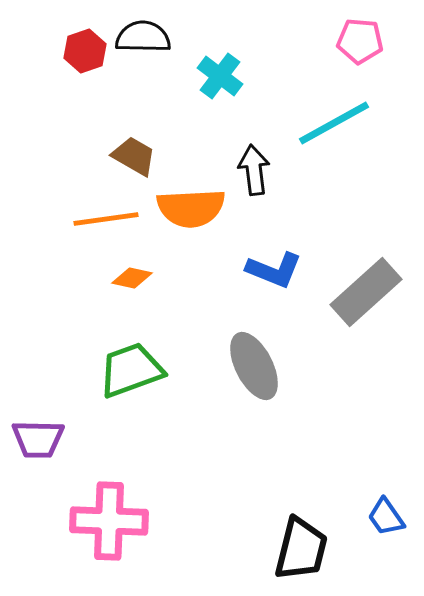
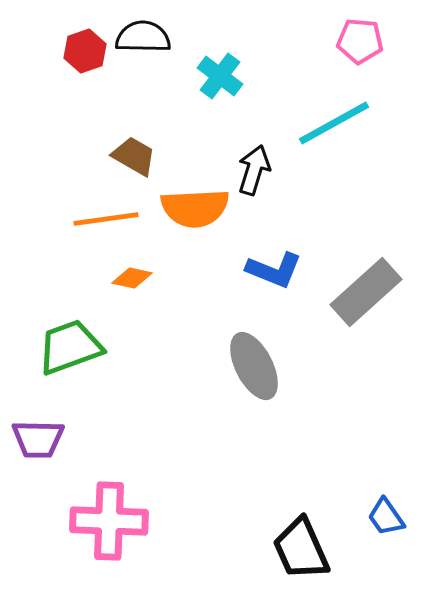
black arrow: rotated 24 degrees clockwise
orange semicircle: moved 4 px right
green trapezoid: moved 61 px left, 23 px up
black trapezoid: rotated 142 degrees clockwise
